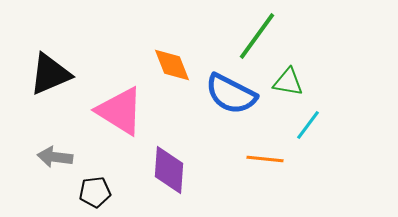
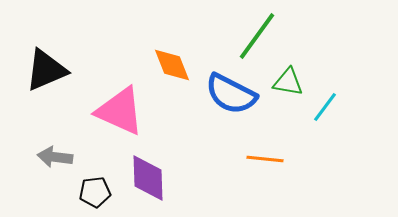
black triangle: moved 4 px left, 4 px up
pink triangle: rotated 8 degrees counterclockwise
cyan line: moved 17 px right, 18 px up
purple diamond: moved 21 px left, 8 px down; rotated 6 degrees counterclockwise
